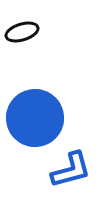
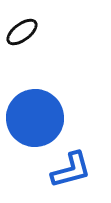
black ellipse: rotated 20 degrees counterclockwise
